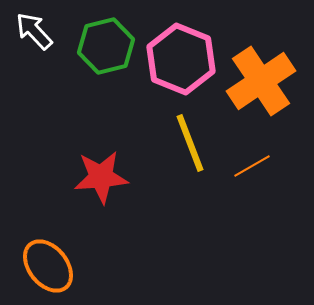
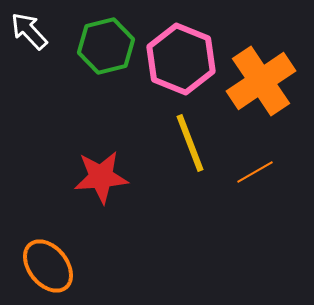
white arrow: moved 5 px left
orange line: moved 3 px right, 6 px down
